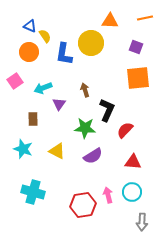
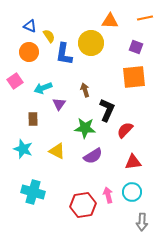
yellow semicircle: moved 4 px right
orange square: moved 4 px left, 1 px up
red triangle: rotated 12 degrees counterclockwise
